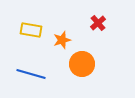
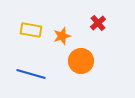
orange star: moved 4 px up
orange circle: moved 1 px left, 3 px up
